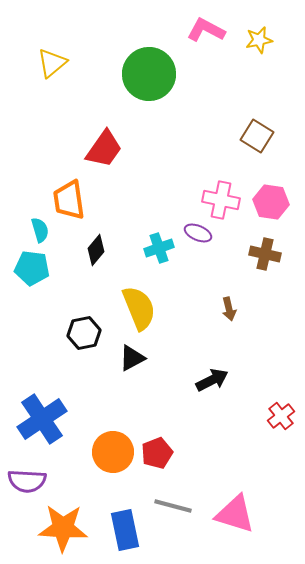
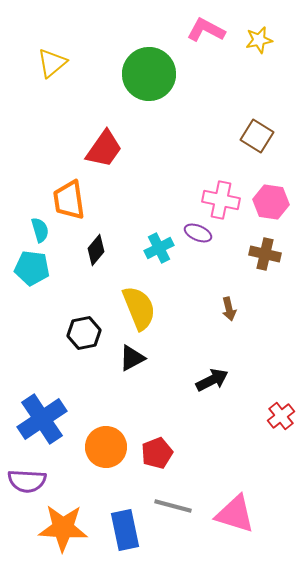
cyan cross: rotated 8 degrees counterclockwise
orange circle: moved 7 px left, 5 px up
